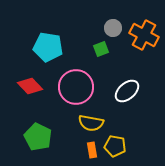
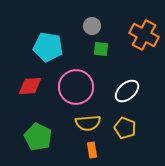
gray circle: moved 21 px left, 2 px up
green square: rotated 28 degrees clockwise
red diamond: rotated 50 degrees counterclockwise
yellow semicircle: moved 3 px left; rotated 15 degrees counterclockwise
yellow pentagon: moved 10 px right, 18 px up; rotated 10 degrees clockwise
